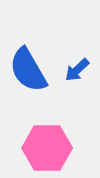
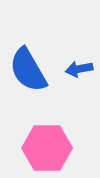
blue arrow: moved 2 px right, 1 px up; rotated 32 degrees clockwise
